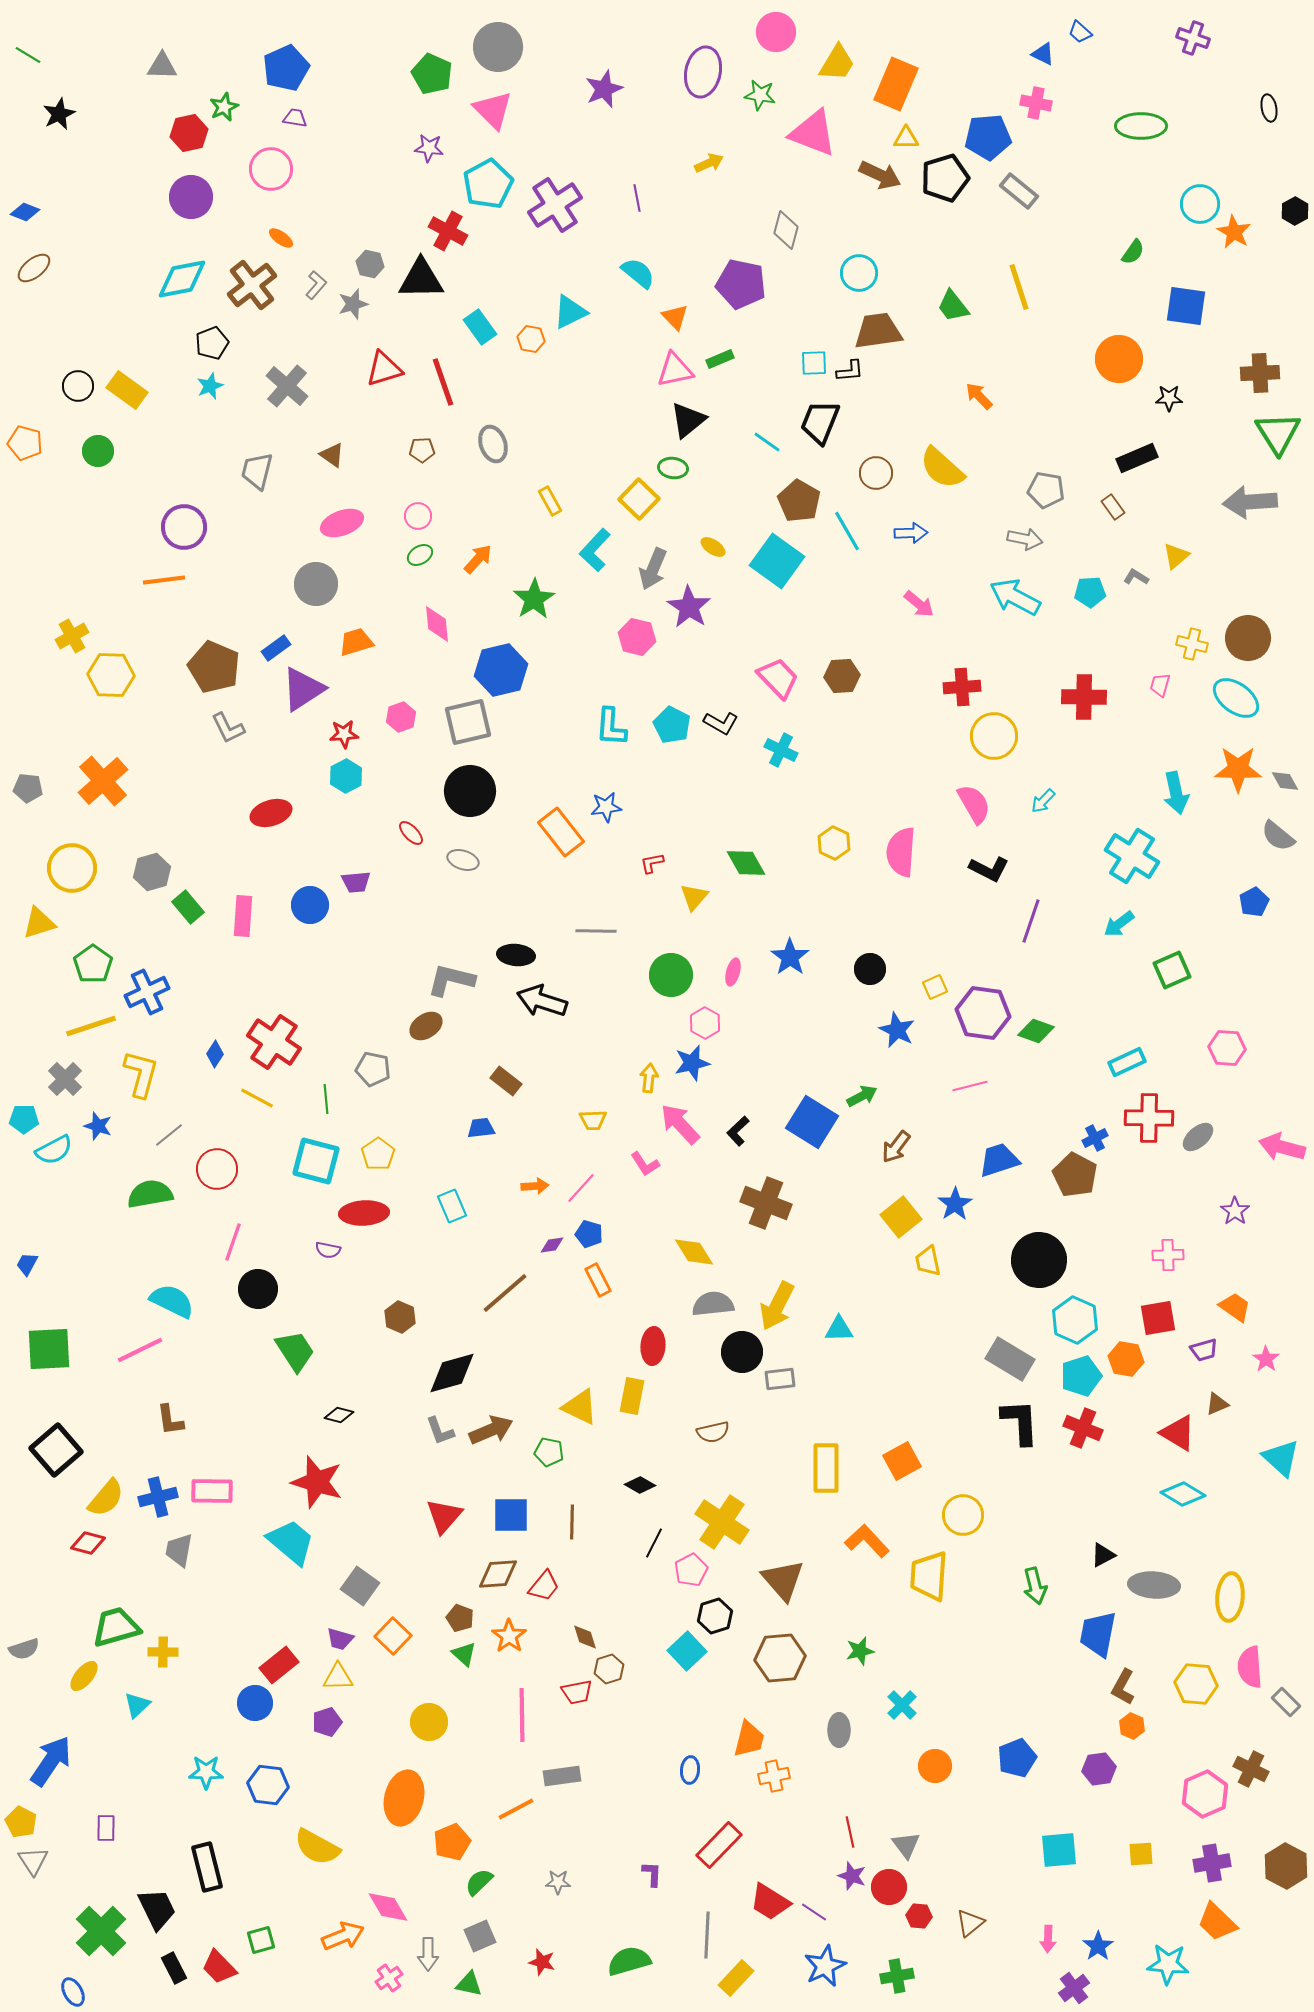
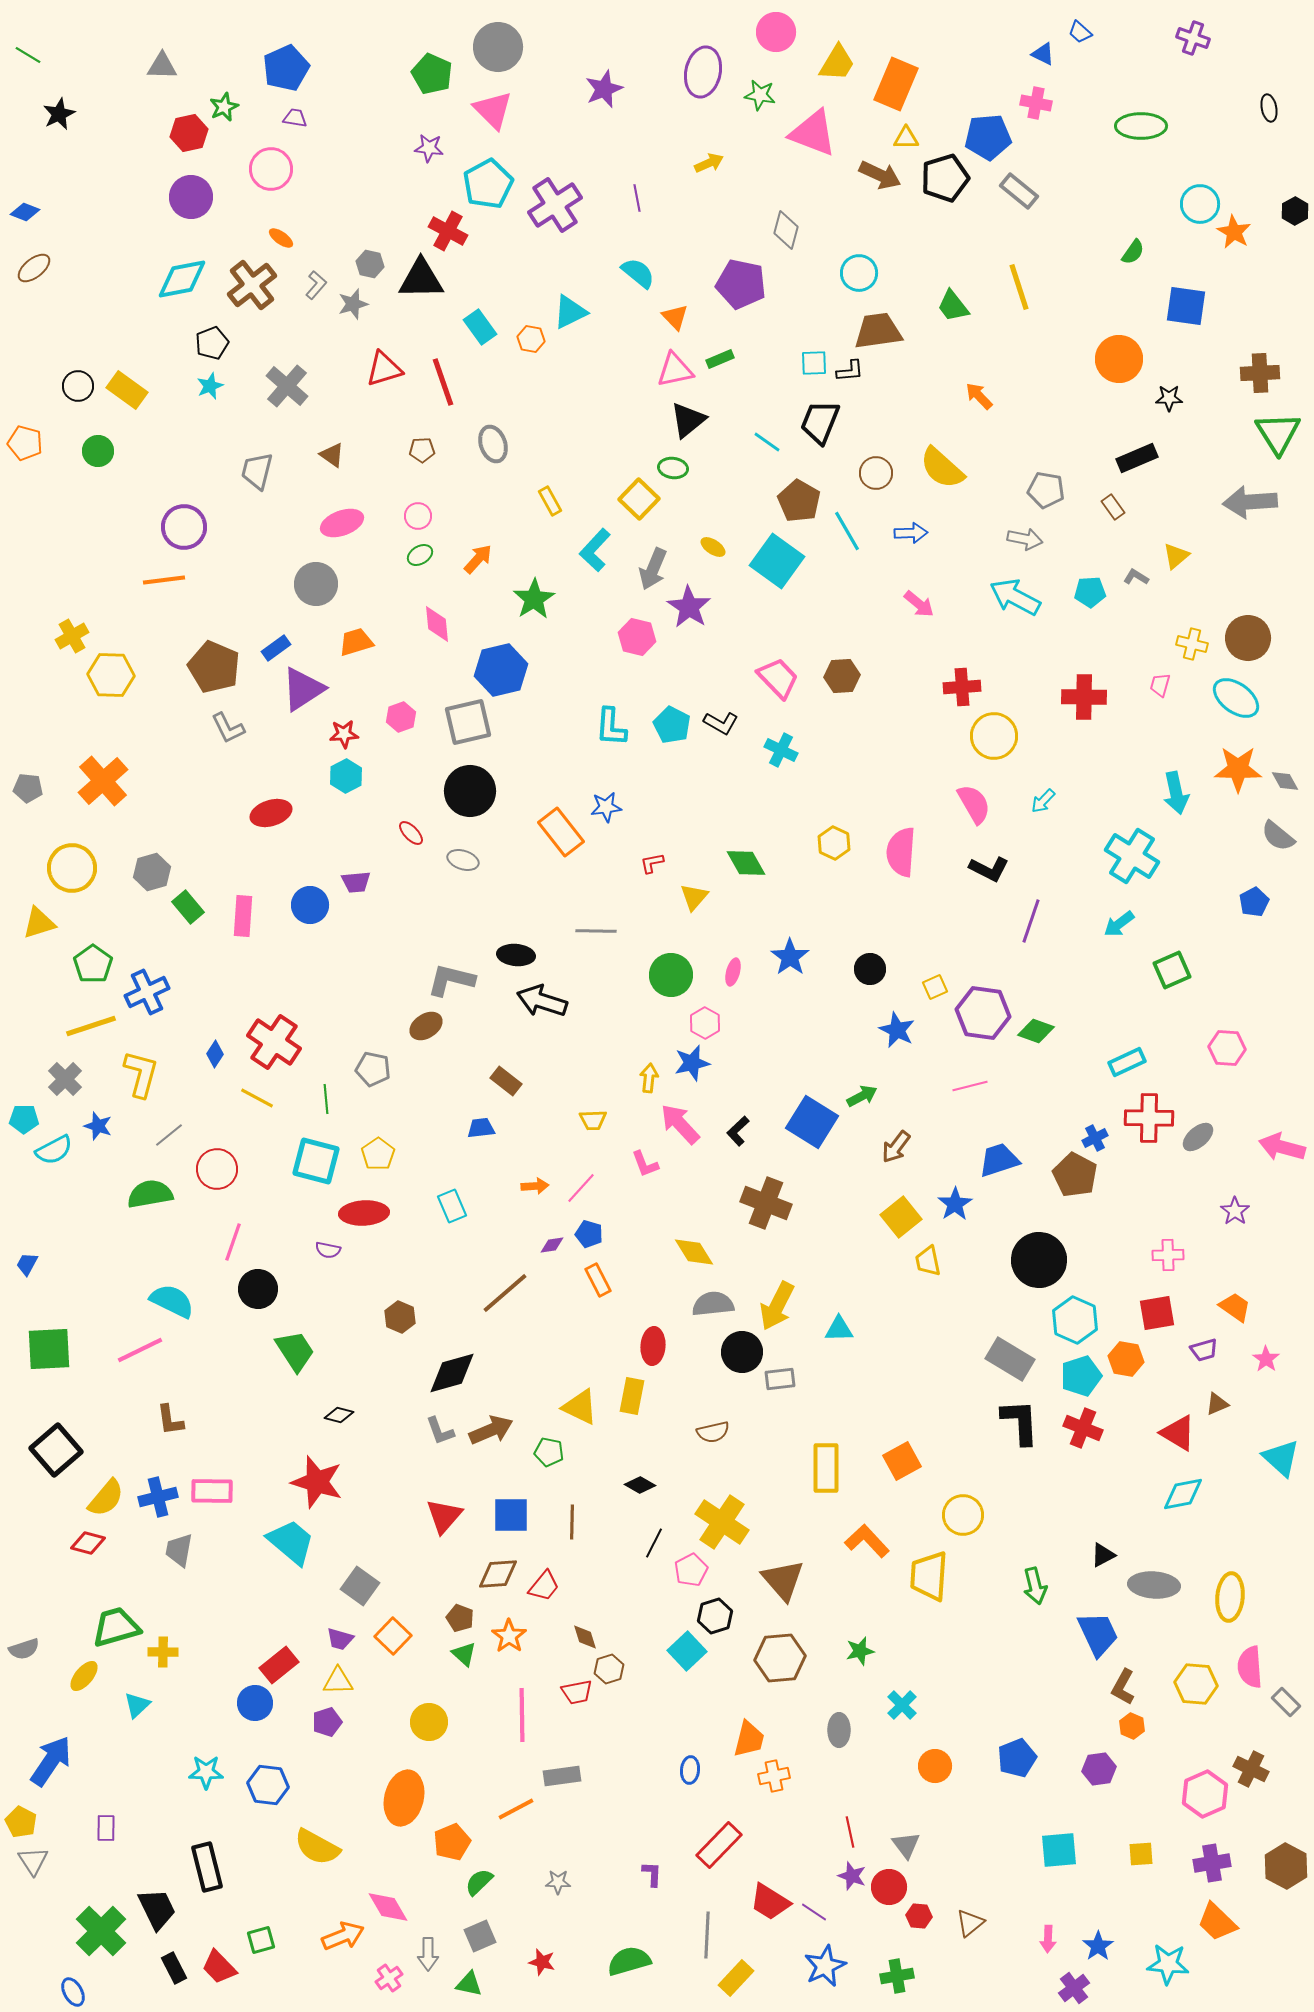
pink L-shape at (645, 1164): rotated 12 degrees clockwise
red square at (1158, 1318): moved 1 px left, 5 px up
cyan diamond at (1183, 1494): rotated 42 degrees counterclockwise
blue trapezoid at (1098, 1634): rotated 144 degrees clockwise
yellow triangle at (338, 1677): moved 4 px down
